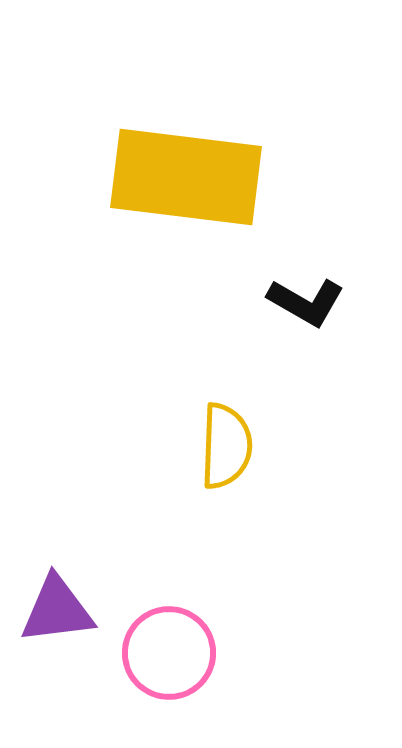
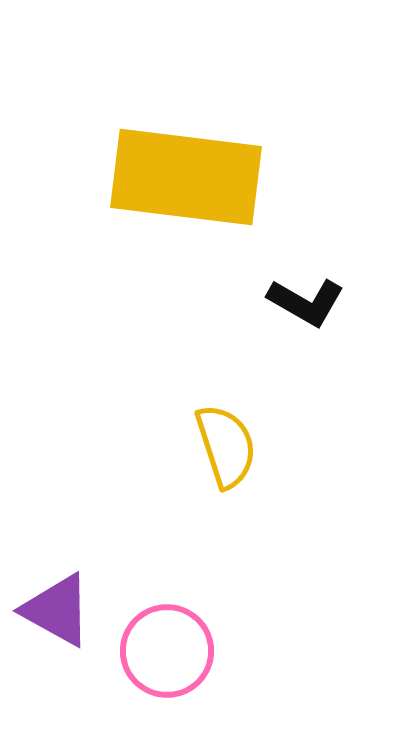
yellow semicircle: rotated 20 degrees counterclockwise
purple triangle: rotated 36 degrees clockwise
pink circle: moved 2 px left, 2 px up
